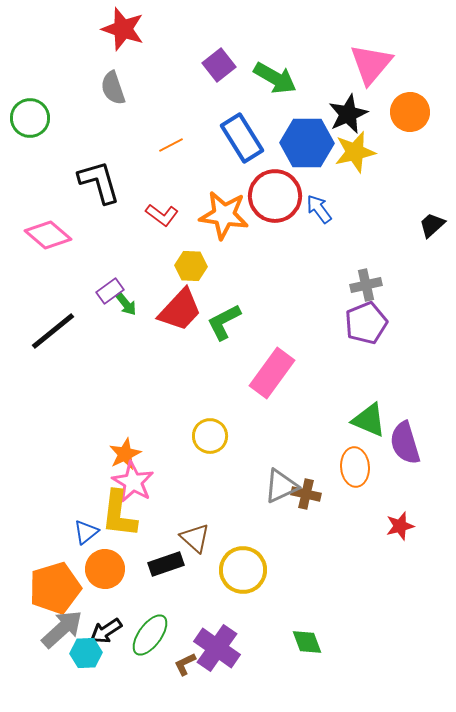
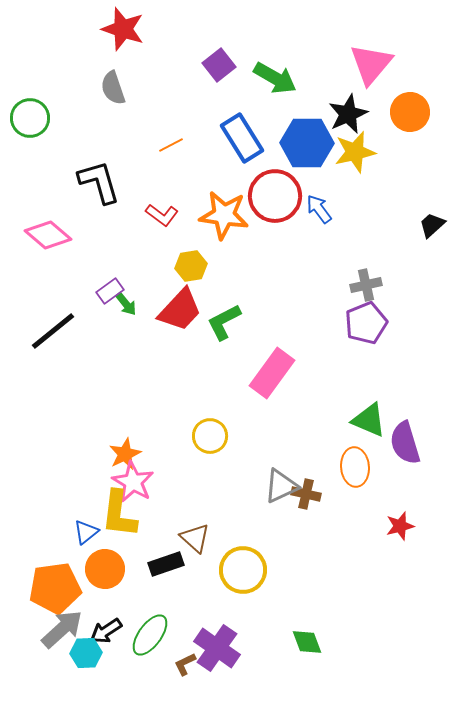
yellow hexagon at (191, 266): rotated 12 degrees counterclockwise
orange pentagon at (55, 588): rotated 9 degrees clockwise
